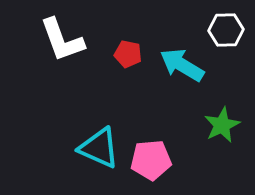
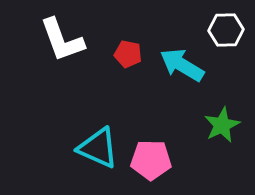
cyan triangle: moved 1 px left
pink pentagon: rotated 6 degrees clockwise
